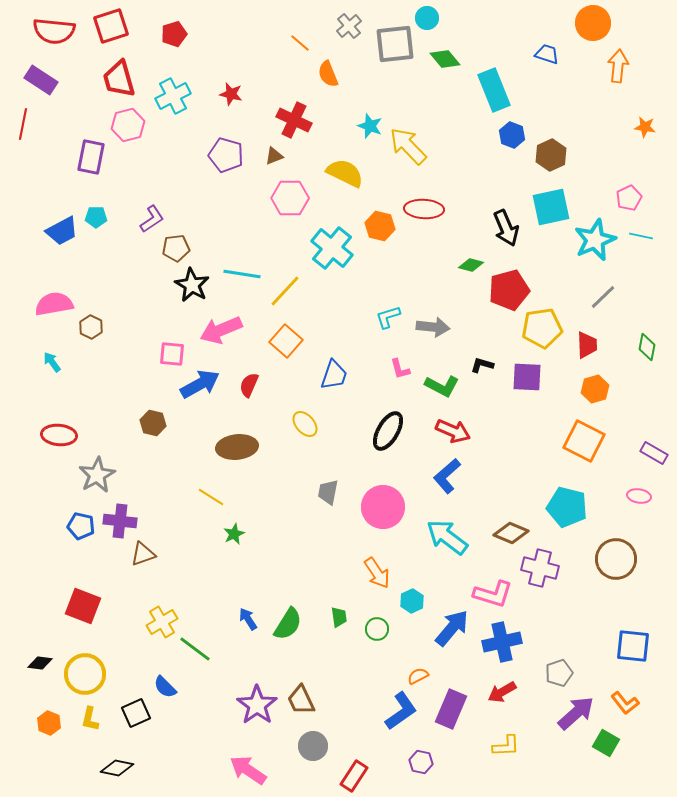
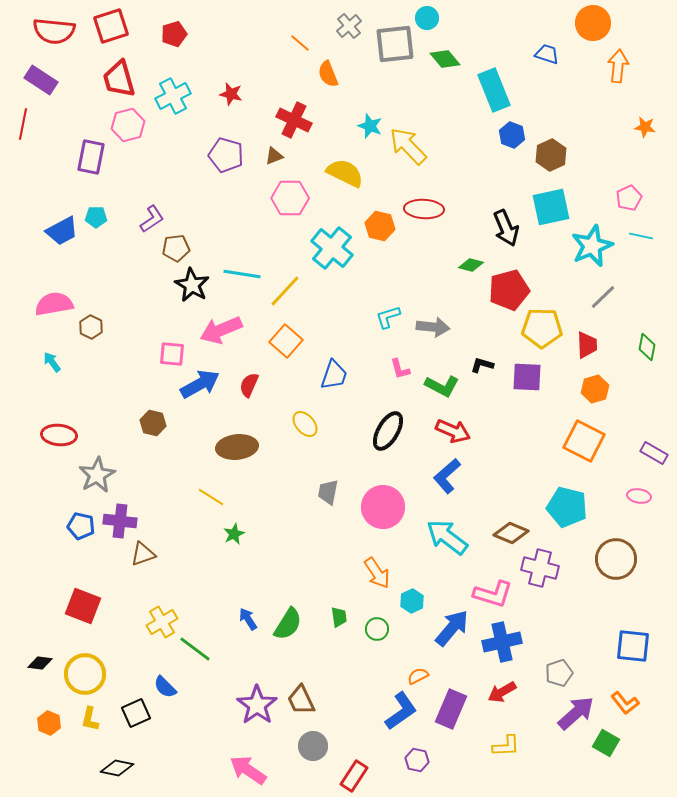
cyan star at (595, 240): moved 3 px left, 6 px down
yellow pentagon at (542, 328): rotated 9 degrees clockwise
purple hexagon at (421, 762): moved 4 px left, 2 px up
